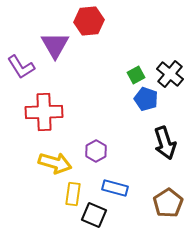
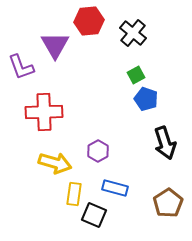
purple L-shape: rotated 12 degrees clockwise
black cross: moved 37 px left, 41 px up
purple hexagon: moved 2 px right
yellow rectangle: moved 1 px right
